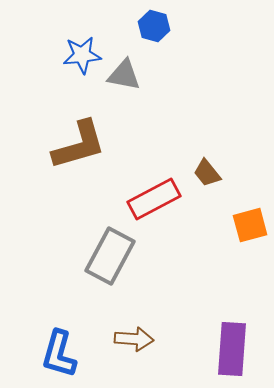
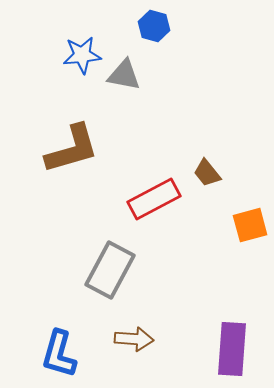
brown L-shape: moved 7 px left, 4 px down
gray rectangle: moved 14 px down
